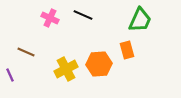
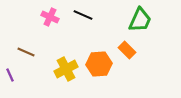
pink cross: moved 1 px up
orange rectangle: rotated 30 degrees counterclockwise
